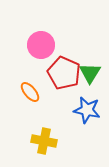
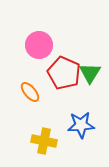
pink circle: moved 2 px left
blue star: moved 6 px left, 15 px down; rotated 16 degrees counterclockwise
